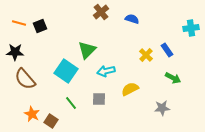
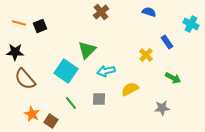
blue semicircle: moved 17 px right, 7 px up
cyan cross: moved 4 px up; rotated 35 degrees clockwise
blue rectangle: moved 8 px up
